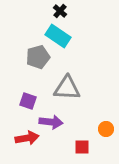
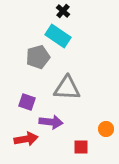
black cross: moved 3 px right
purple square: moved 1 px left, 1 px down
red arrow: moved 1 px left, 1 px down
red square: moved 1 px left
